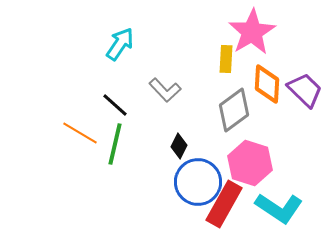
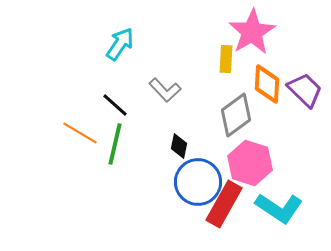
gray diamond: moved 2 px right, 5 px down
black diamond: rotated 15 degrees counterclockwise
